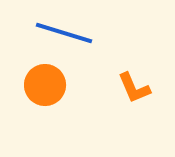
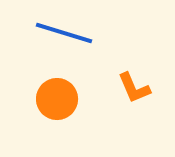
orange circle: moved 12 px right, 14 px down
